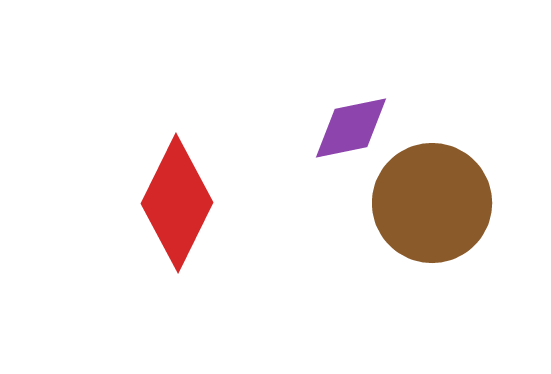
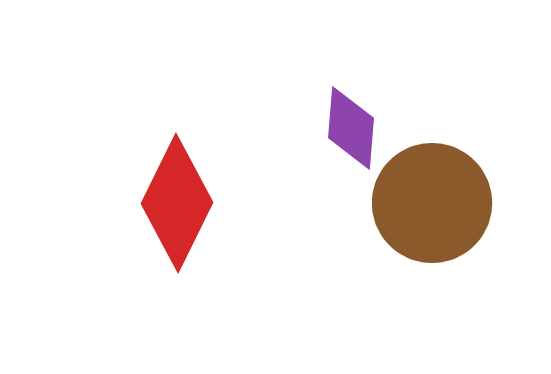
purple diamond: rotated 74 degrees counterclockwise
